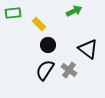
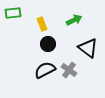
green arrow: moved 9 px down
yellow rectangle: moved 3 px right; rotated 24 degrees clockwise
black circle: moved 1 px up
black triangle: moved 1 px up
black semicircle: rotated 30 degrees clockwise
